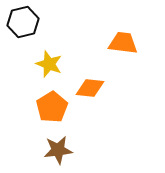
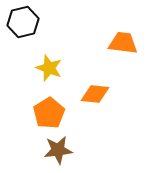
yellow star: moved 4 px down
orange diamond: moved 5 px right, 6 px down
orange pentagon: moved 3 px left, 6 px down
